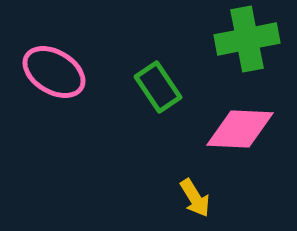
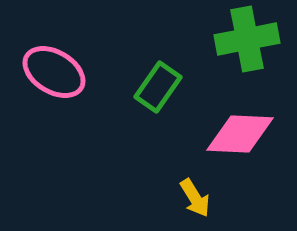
green rectangle: rotated 69 degrees clockwise
pink diamond: moved 5 px down
